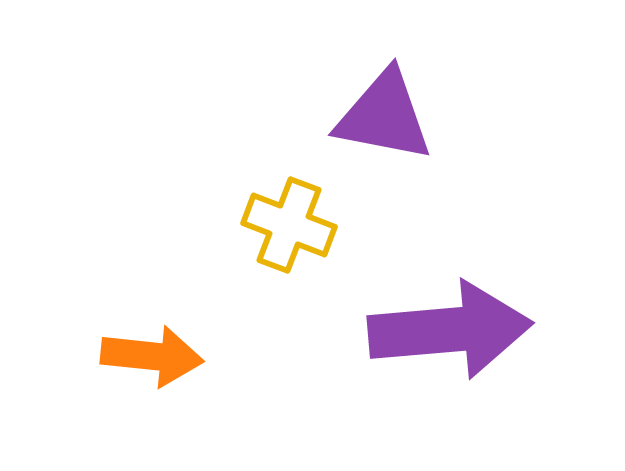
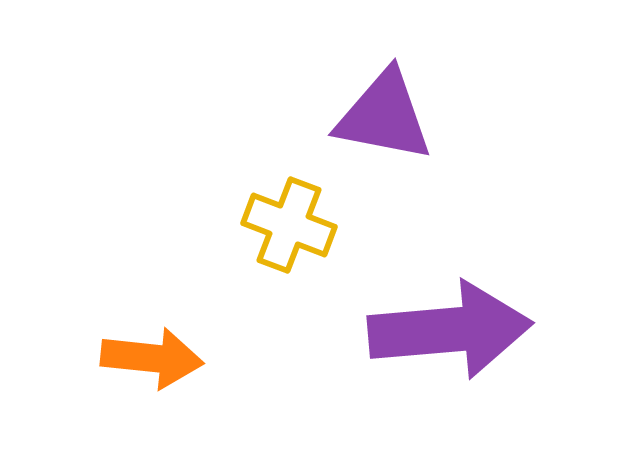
orange arrow: moved 2 px down
